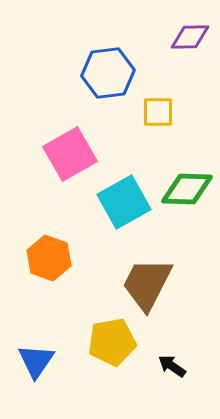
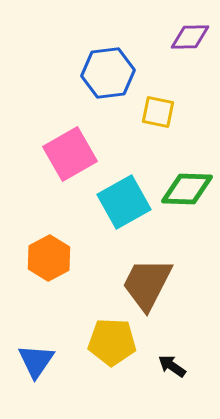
yellow square: rotated 12 degrees clockwise
orange hexagon: rotated 12 degrees clockwise
yellow pentagon: rotated 12 degrees clockwise
